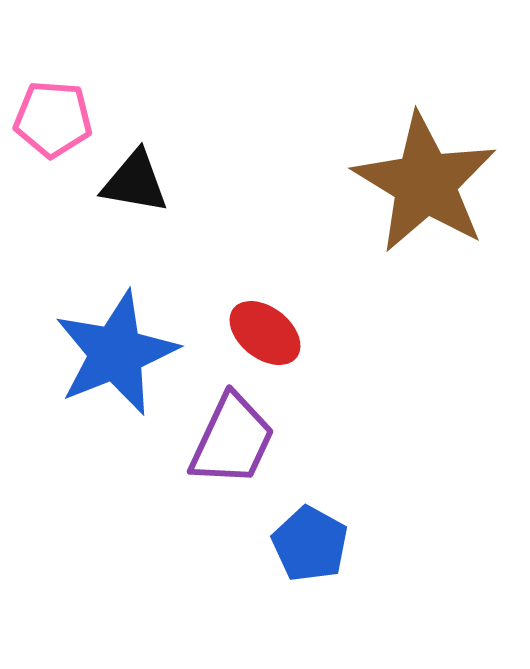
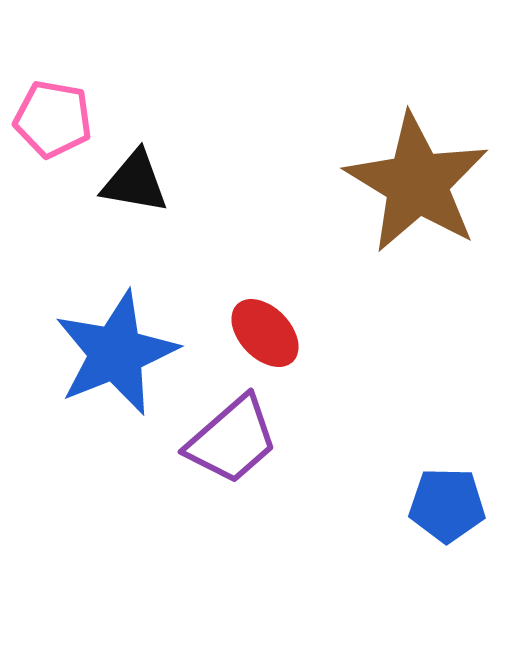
pink pentagon: rotated 6 degrees clockwise
brown star: moved 8 px left
red ellipse: rotated 8 degrees clockwise
purple trapezoid: rotated 24 degrees clockwise
blue pentagon: moved 137 px right, 39 px up; rotated 28 degrees counterclockwise
